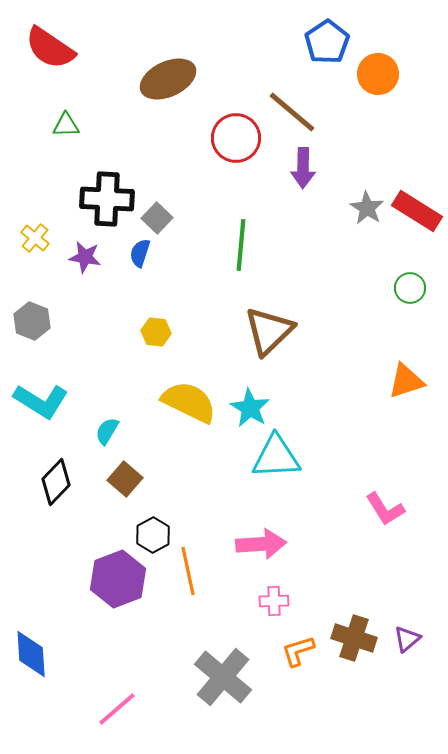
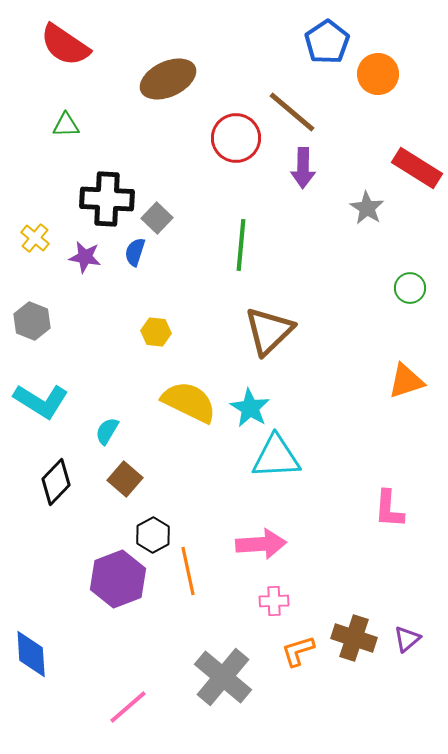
red semicircle: moved 15 px right, 3 px up
red rectangle: moved 43 px up
blue semicircle: moved 5 px left, 1 px up
pink L-shape: moved 4 px right; rotated 36 degrees clockwise
pink line: moved 11 px right, 2 px up
